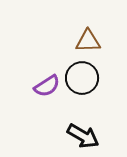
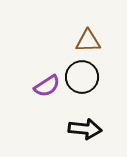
black circle: moved 1 px up
black arrow: moved 2 px right, 7 px up; rotated 24 degrees counterclockwise
